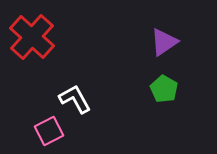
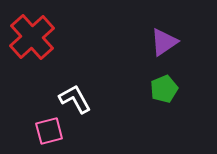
red cross: rotated 6 degrees clockwise
green pentagon: rotated 20 degrees clockwise
pink square: rotated 12 degrees clockwise
